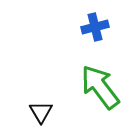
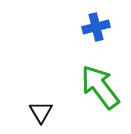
blue cross: moved 1 px right
